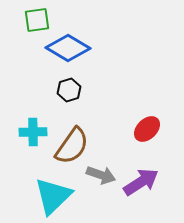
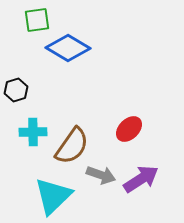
black hexagon: moved 53 px left
red ellipse: moved 18 px left
purple arrow: moved 3 px up
